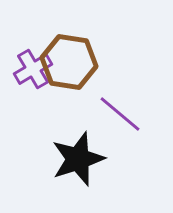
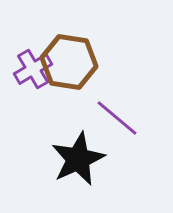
purple line: moved 3 px left, 4 px down
black star: rotated 6 degrees counterclockwise
